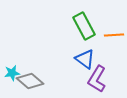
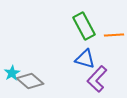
blue triangle: rotated 20 degrees counterclockwise
cyan star: rotated 21 degrees counterclockwise
purple L-shape: rotated 12 degrees clockwise
